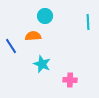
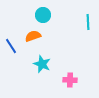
cyan circle: moved 2 px left, 1 px up
orange semicircle: rotated 14 degrees counterclockwise
